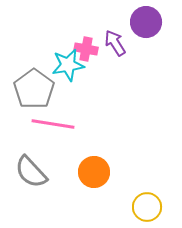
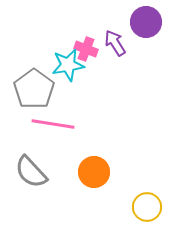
pink cross: rotated 10 degrees clockwise
